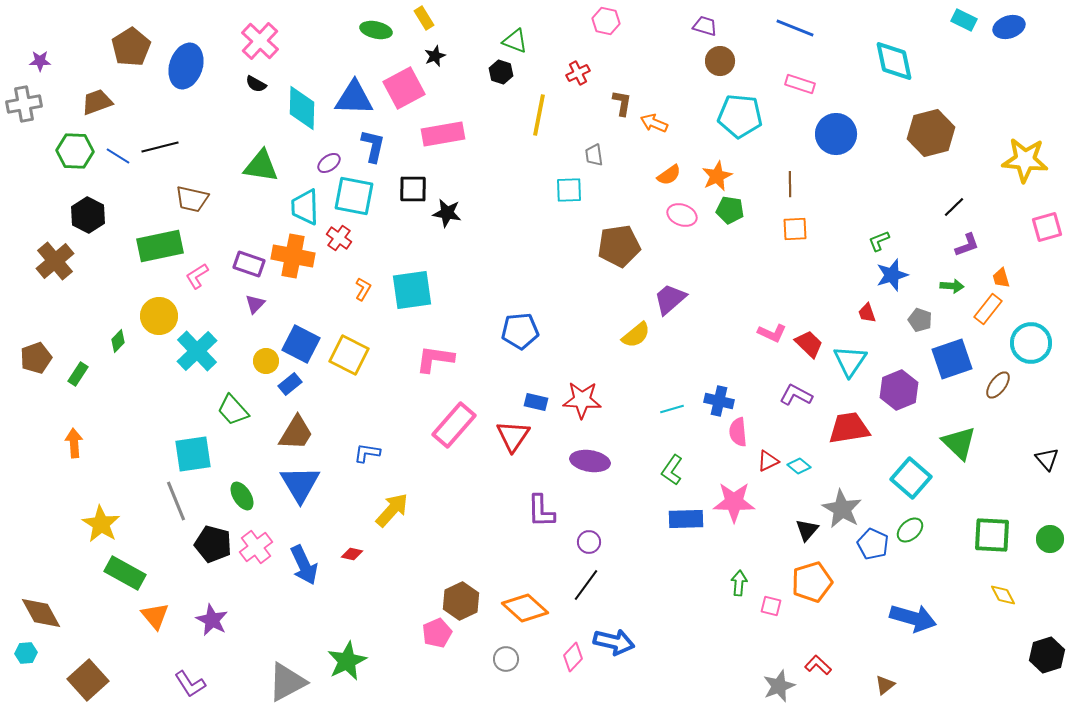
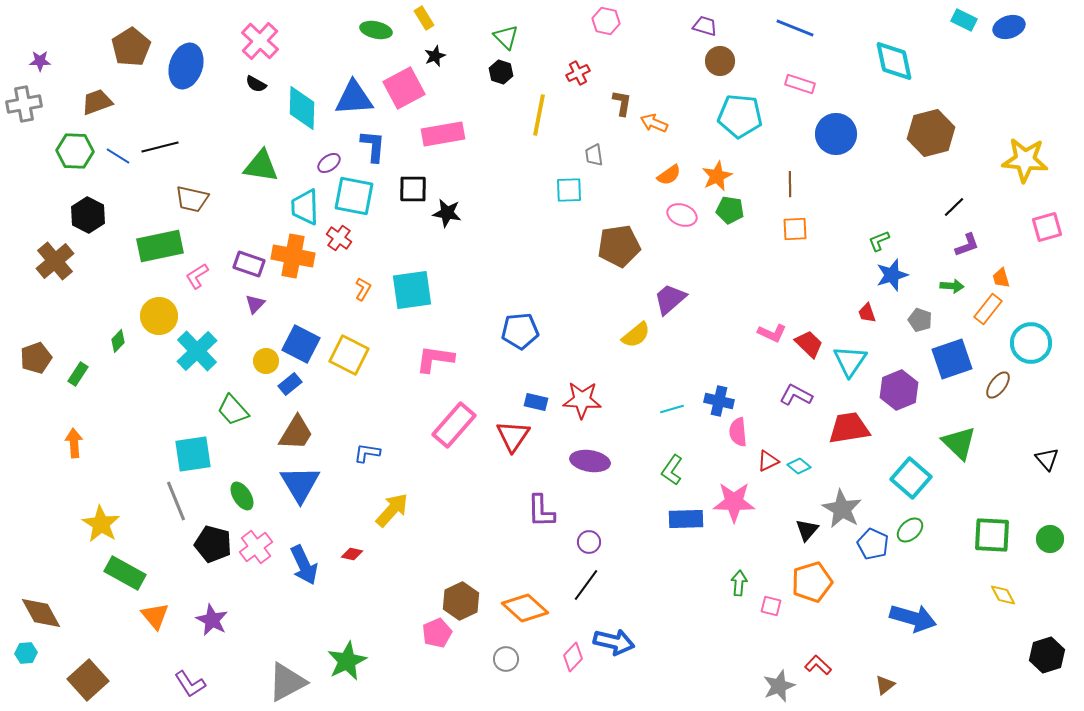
green triangle at (515, 41): moved 9 px left, 4 px up; rotated 24 degrees clockwise
blue triangle at (354, 98): rotated 6 degrees counterclockwise
blue L-shape at (373, 146): rotated 8 degrees counterclockwise
